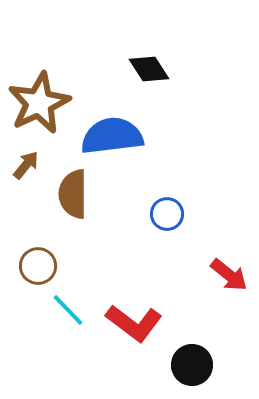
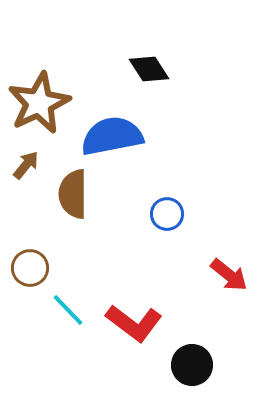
blue semicircle: rotated 4 degrees counterclockwise
brown circle: moved 8 px left, 2 px down
